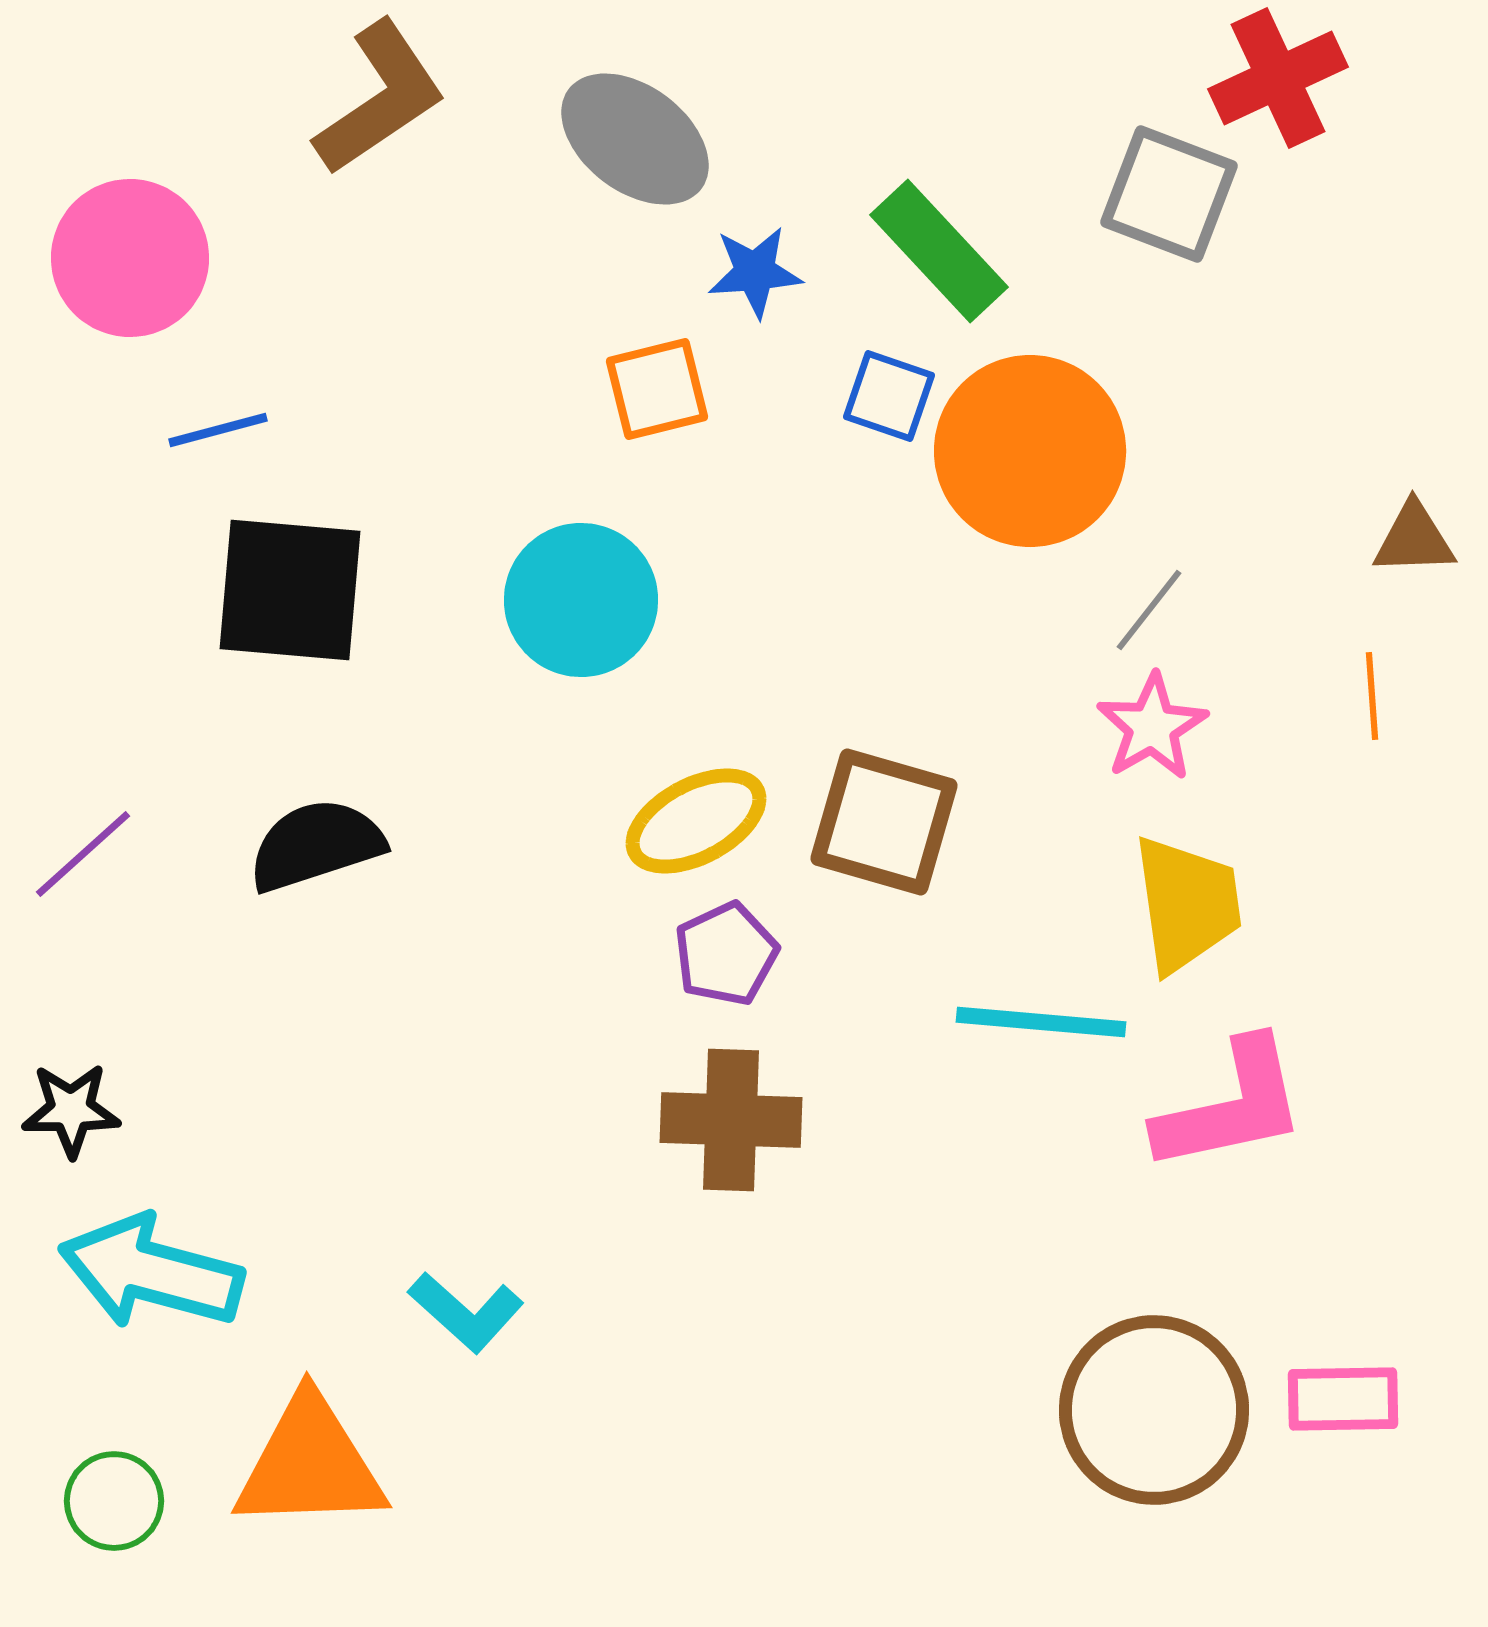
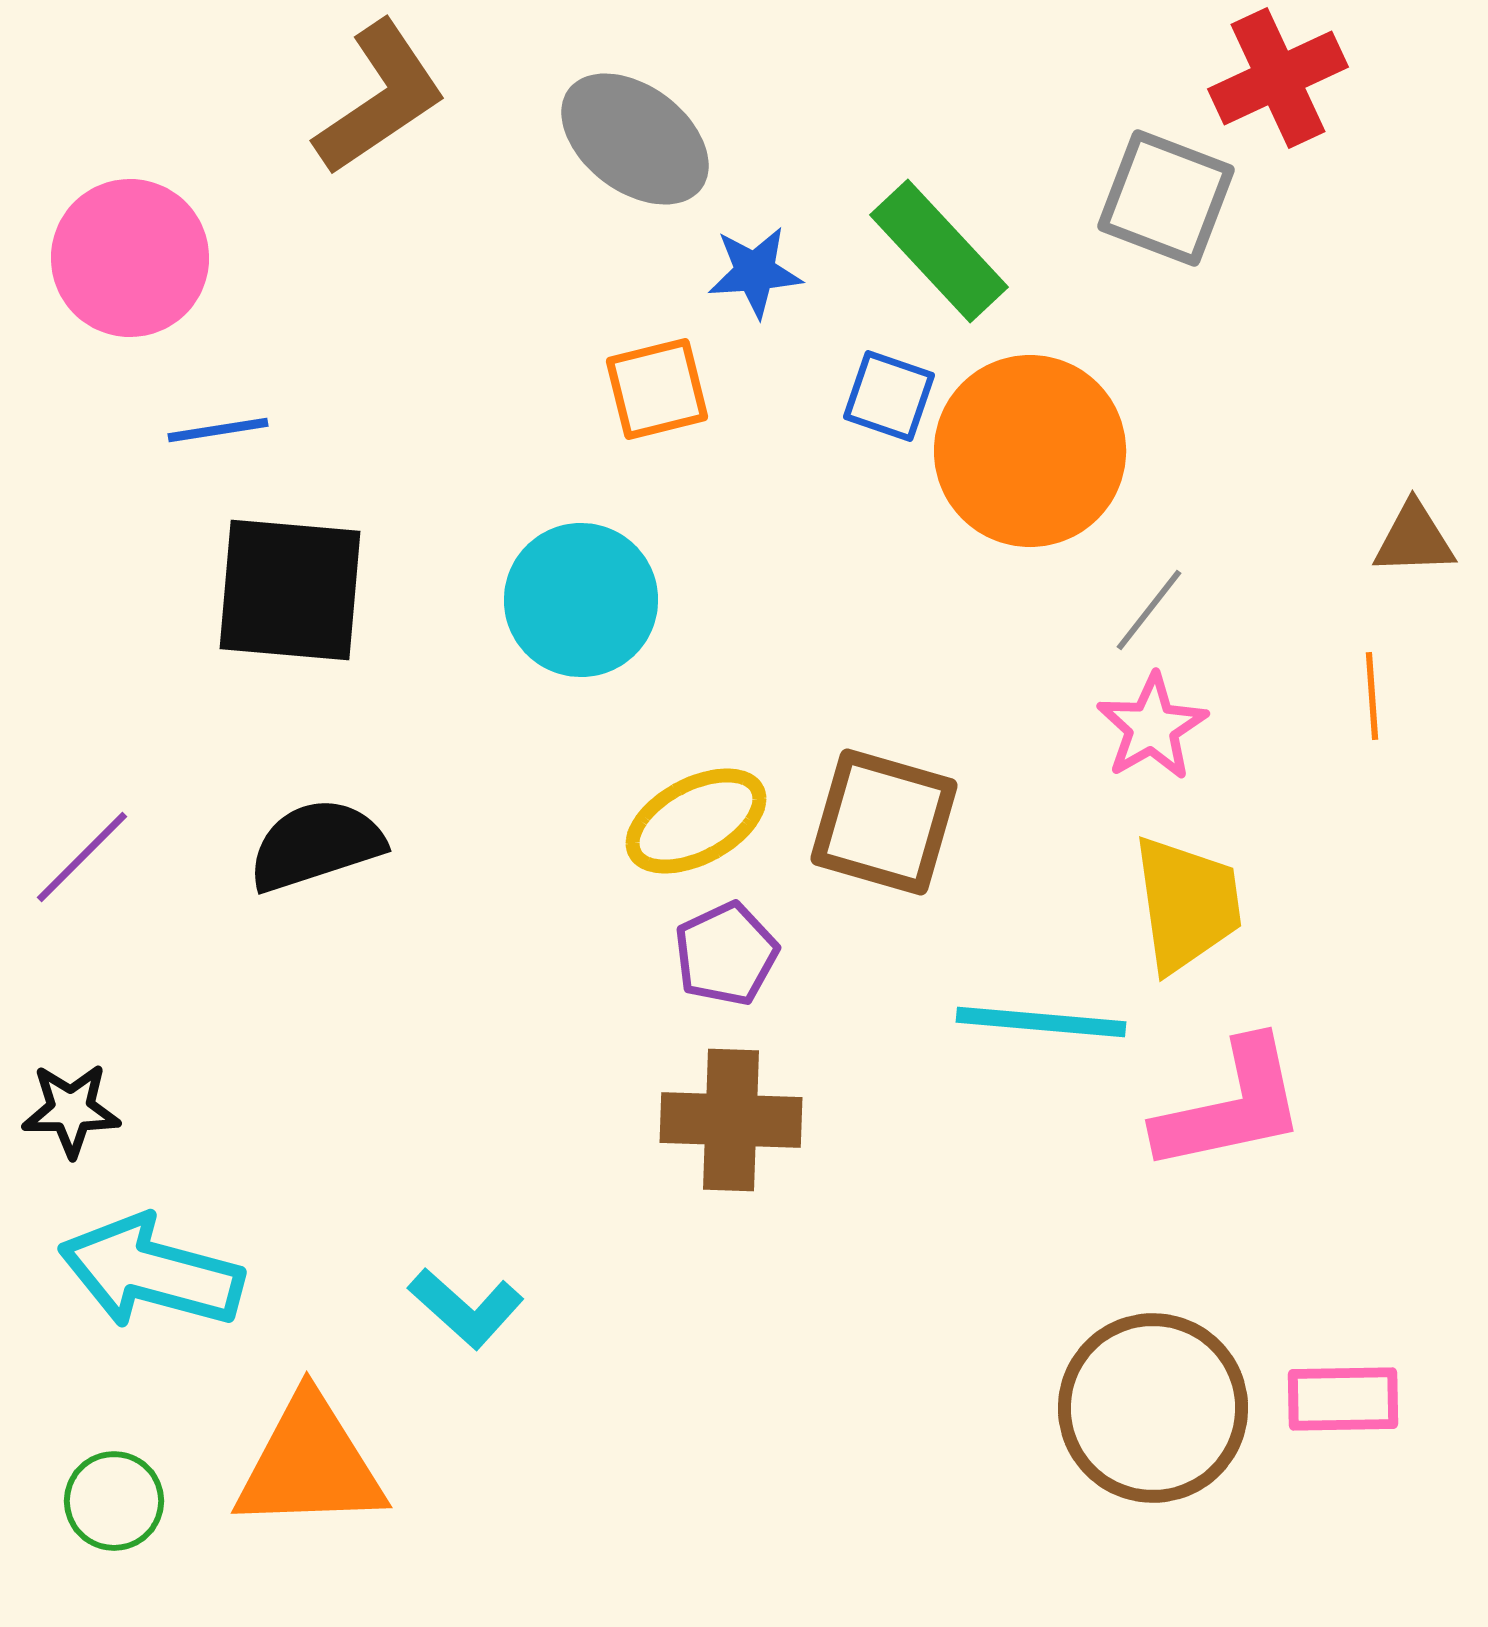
gray square: moved 3 px left, 4 px down
blue line: rotated 6 degrees clockwise
purple line: moved 1 px left, 3 px down; rotated 3 degrees counterclockwise
cyan L-shape: moved 4 px up
brown circle: moved 1 px left, 2 px up
